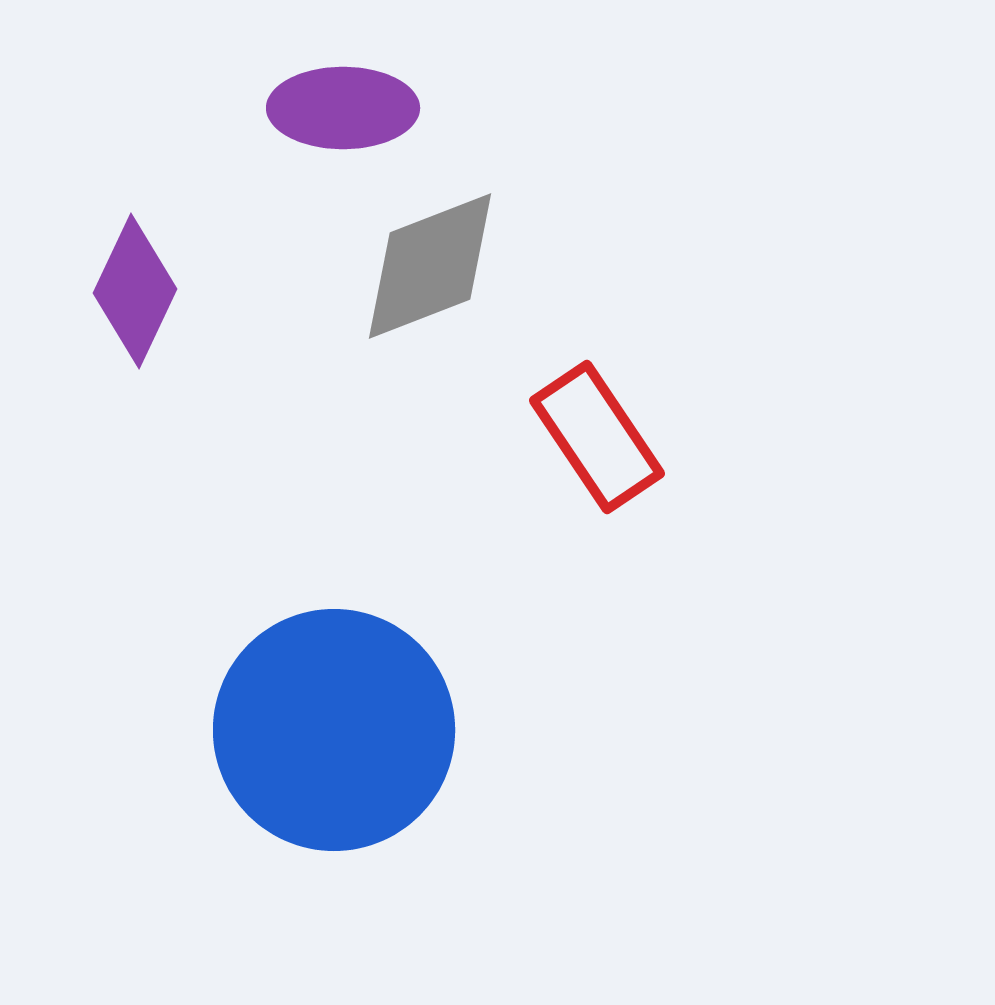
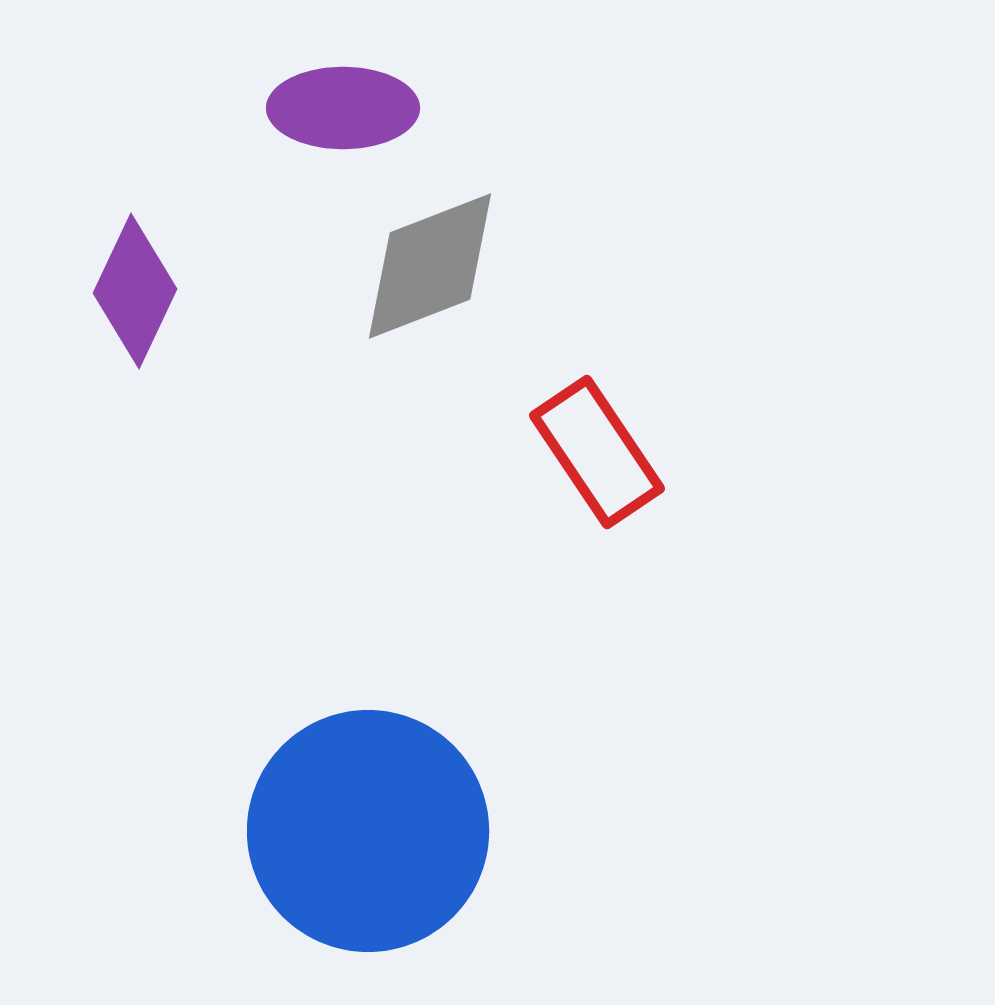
red rectangle: moved 15 px down
blue circle: moved 34 px right, 101 px down
